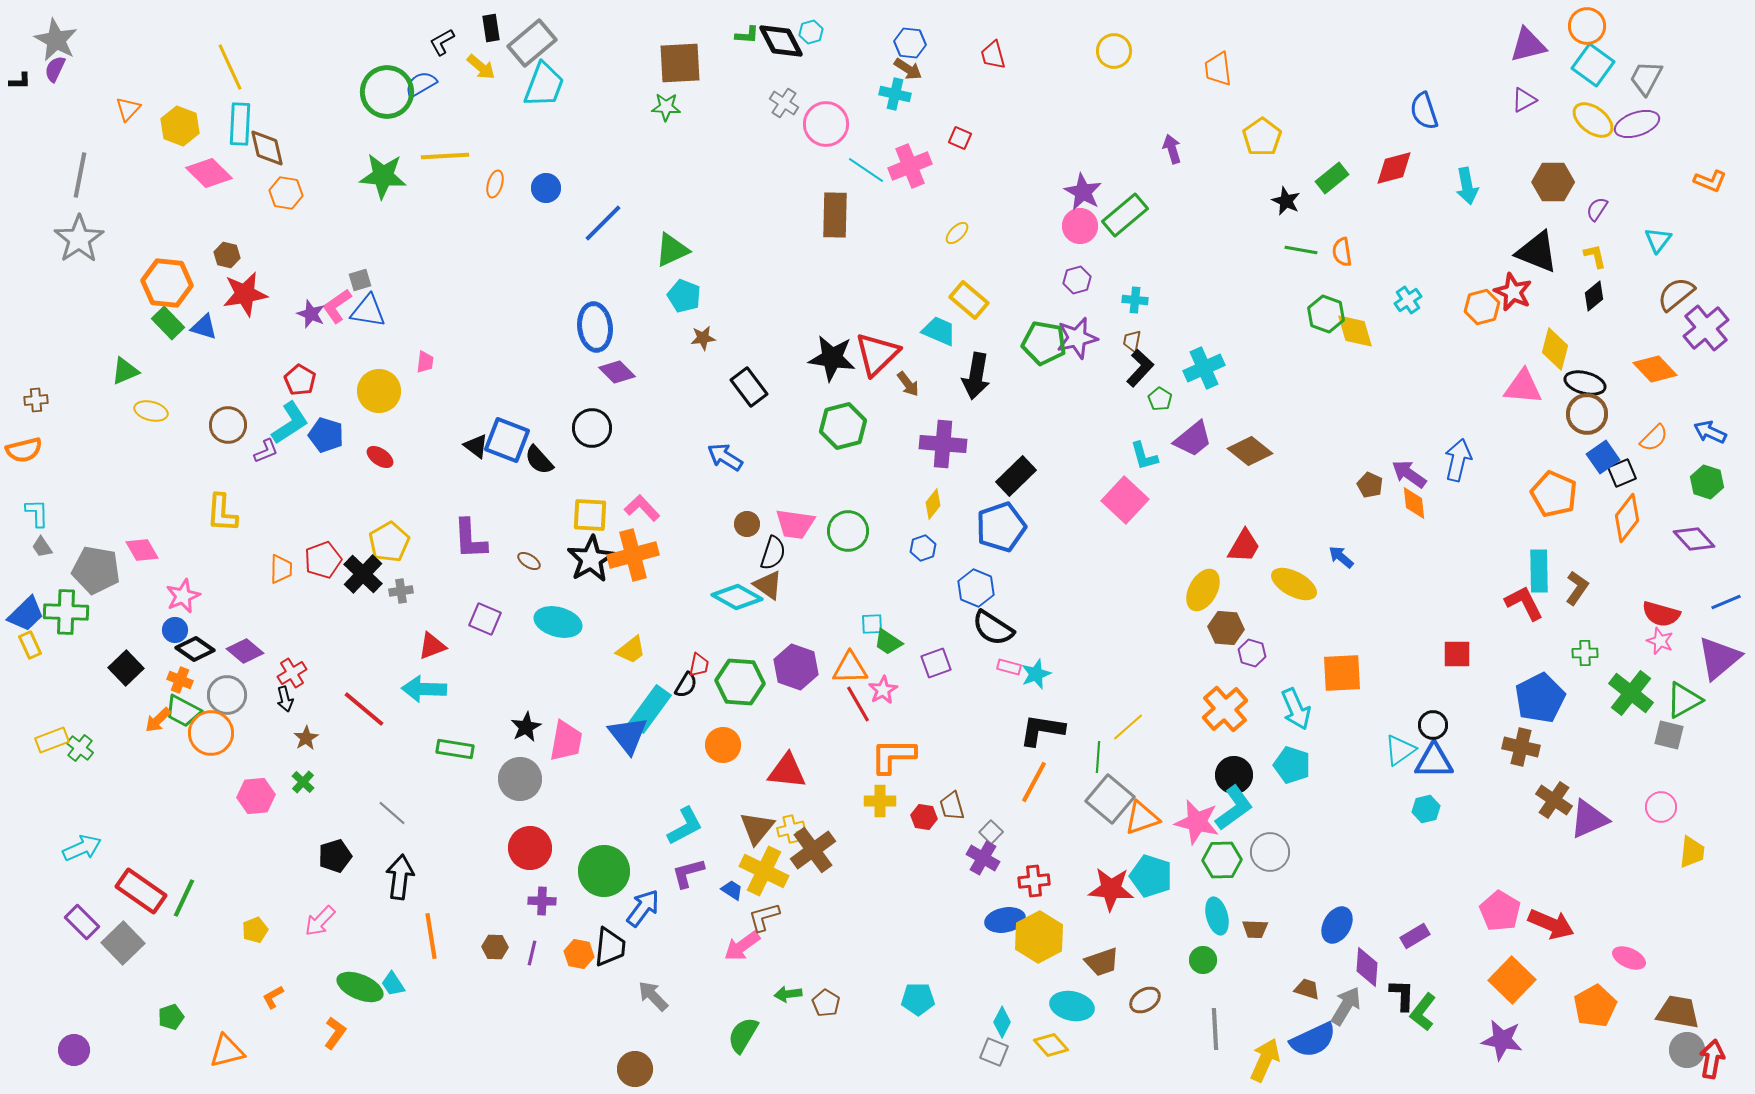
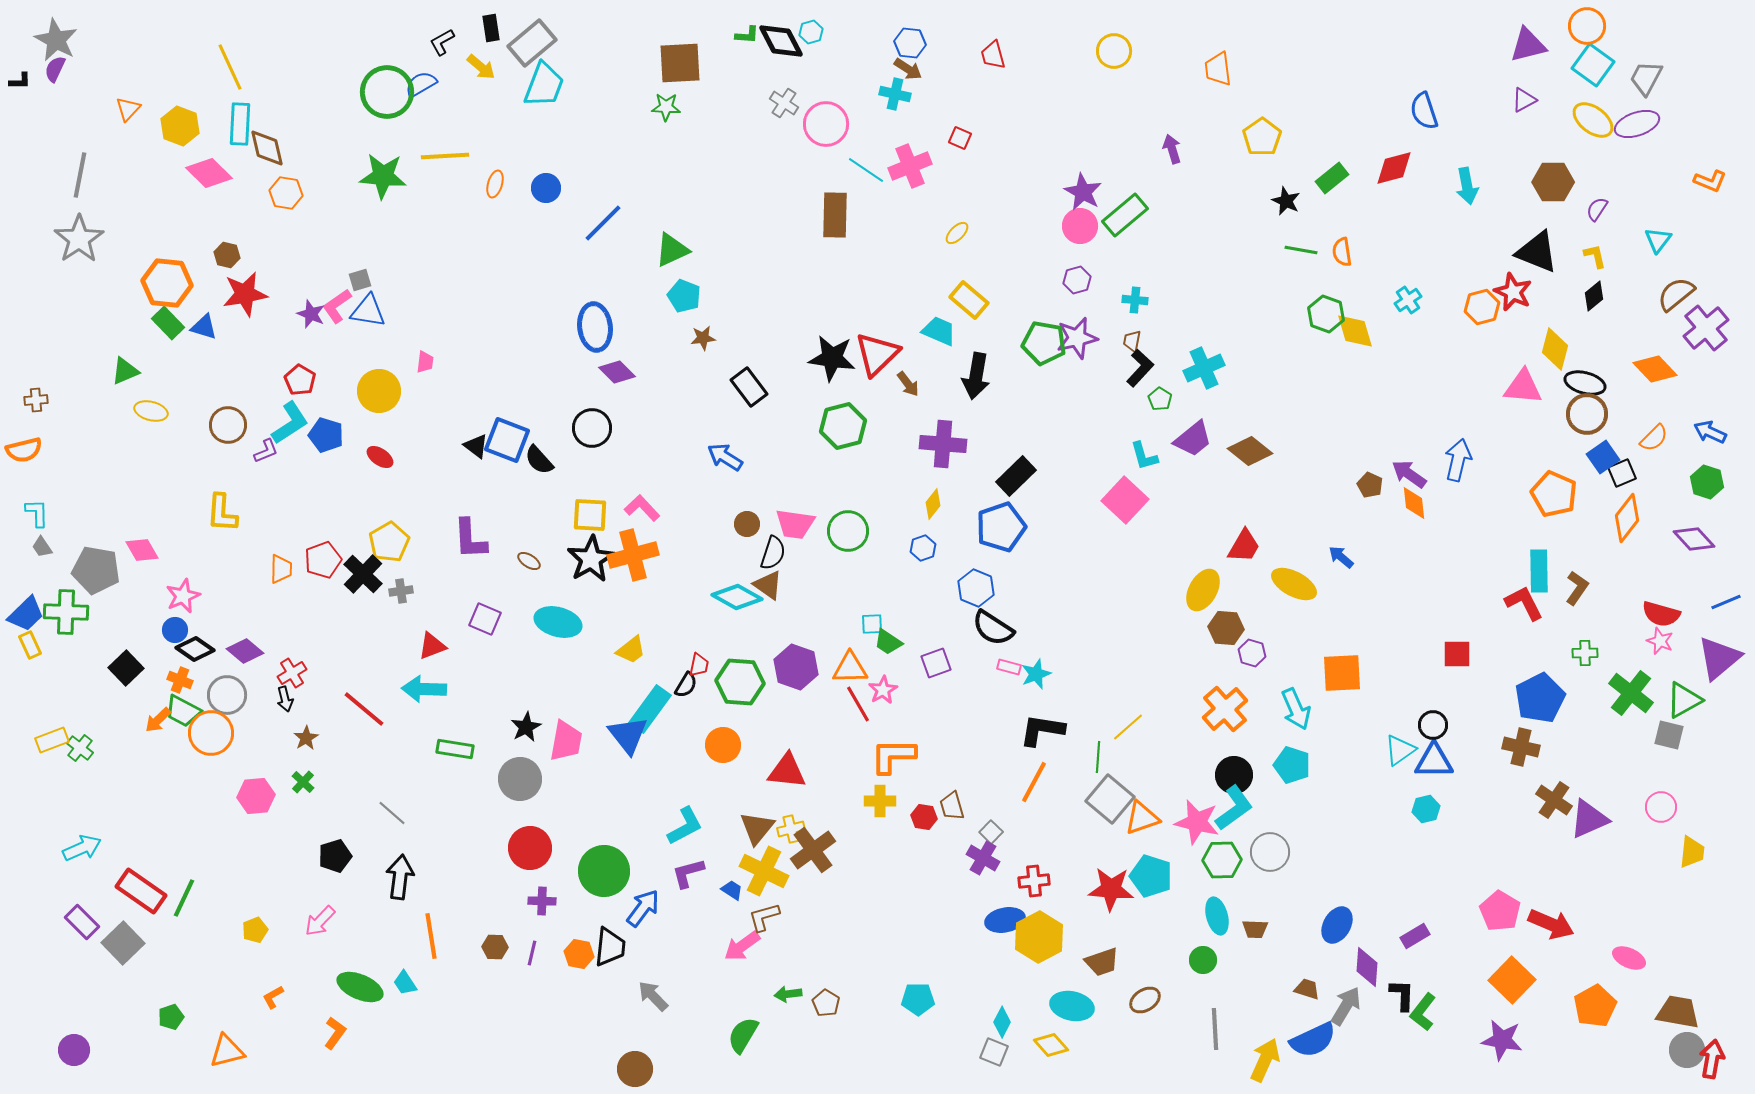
cyan trapezoid at (393, 984): moved 12 px right, 1 px up
